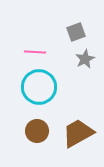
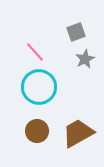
pink line: rotated 45 degrees clockwise
